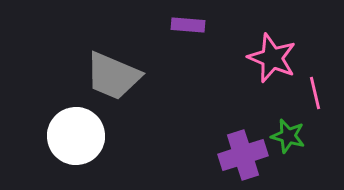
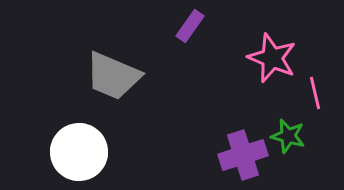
purple rectangle: moved 2 px right, 1 px down; rotated 60 degrees counterclockwise
white circle: moved 3 px right, 16 px down
